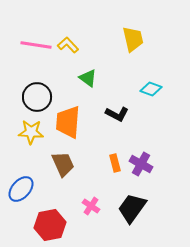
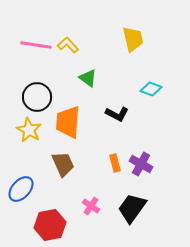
yellow star: moved 2 px left, 2 px up; rotated 25 degrees clockwise
